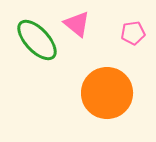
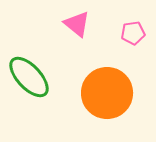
green ellipse: moved 8 px left, 37 px down
